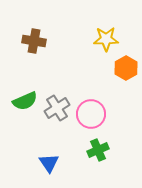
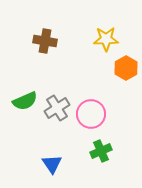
brown cross: moved 11 px right
green cross: moved 3 px right, 1 px down
blue triangle: moved 3 px right, 1 px down
